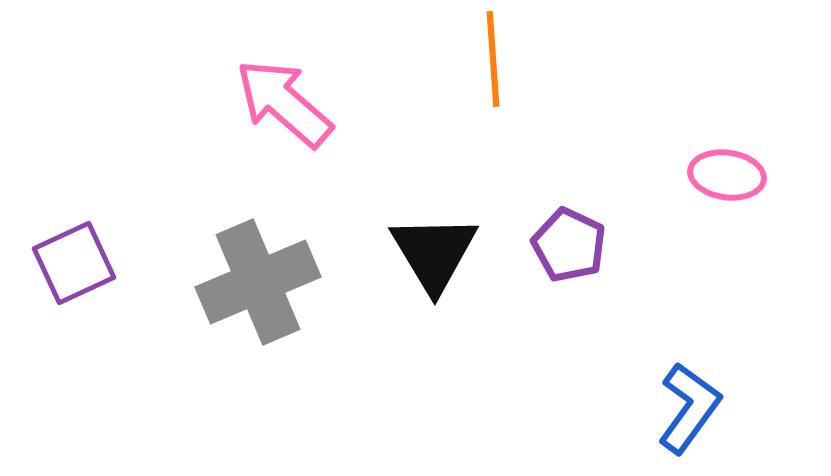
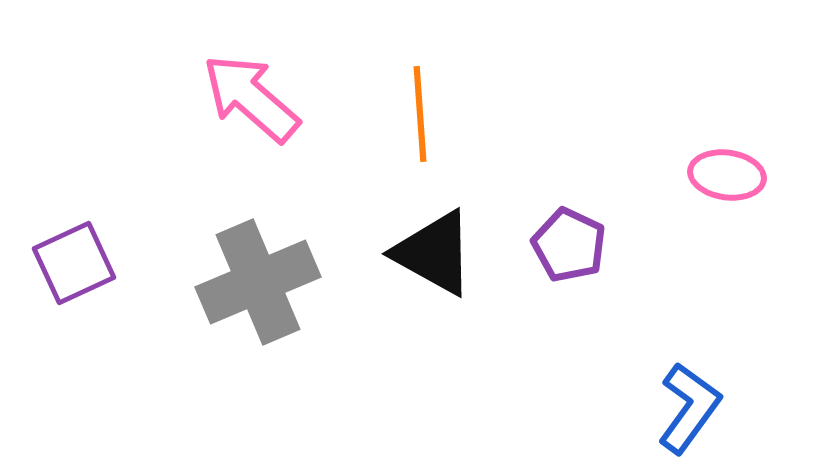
orange line: moved 73 px left, 55 px down
pink arrow: moved 33 px left, 5 px up
black triangle: rotated 30 degrees counterclockwise
